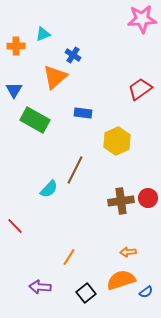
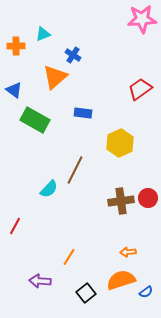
blue triangle: rotated 24 degrees counterclockwise
yellow hexagon: moved 3 px right, 2 px down
red line: rotated 72 degrees clockwise
purple arrow: moved 6 px up
